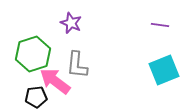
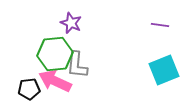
green hexagon: moved 22 px right; rotated 12 degrees clockwise
pink arrow: rotated 12 degrees counterclockwise
black pentagon: moved 7 px left, 8 px up
